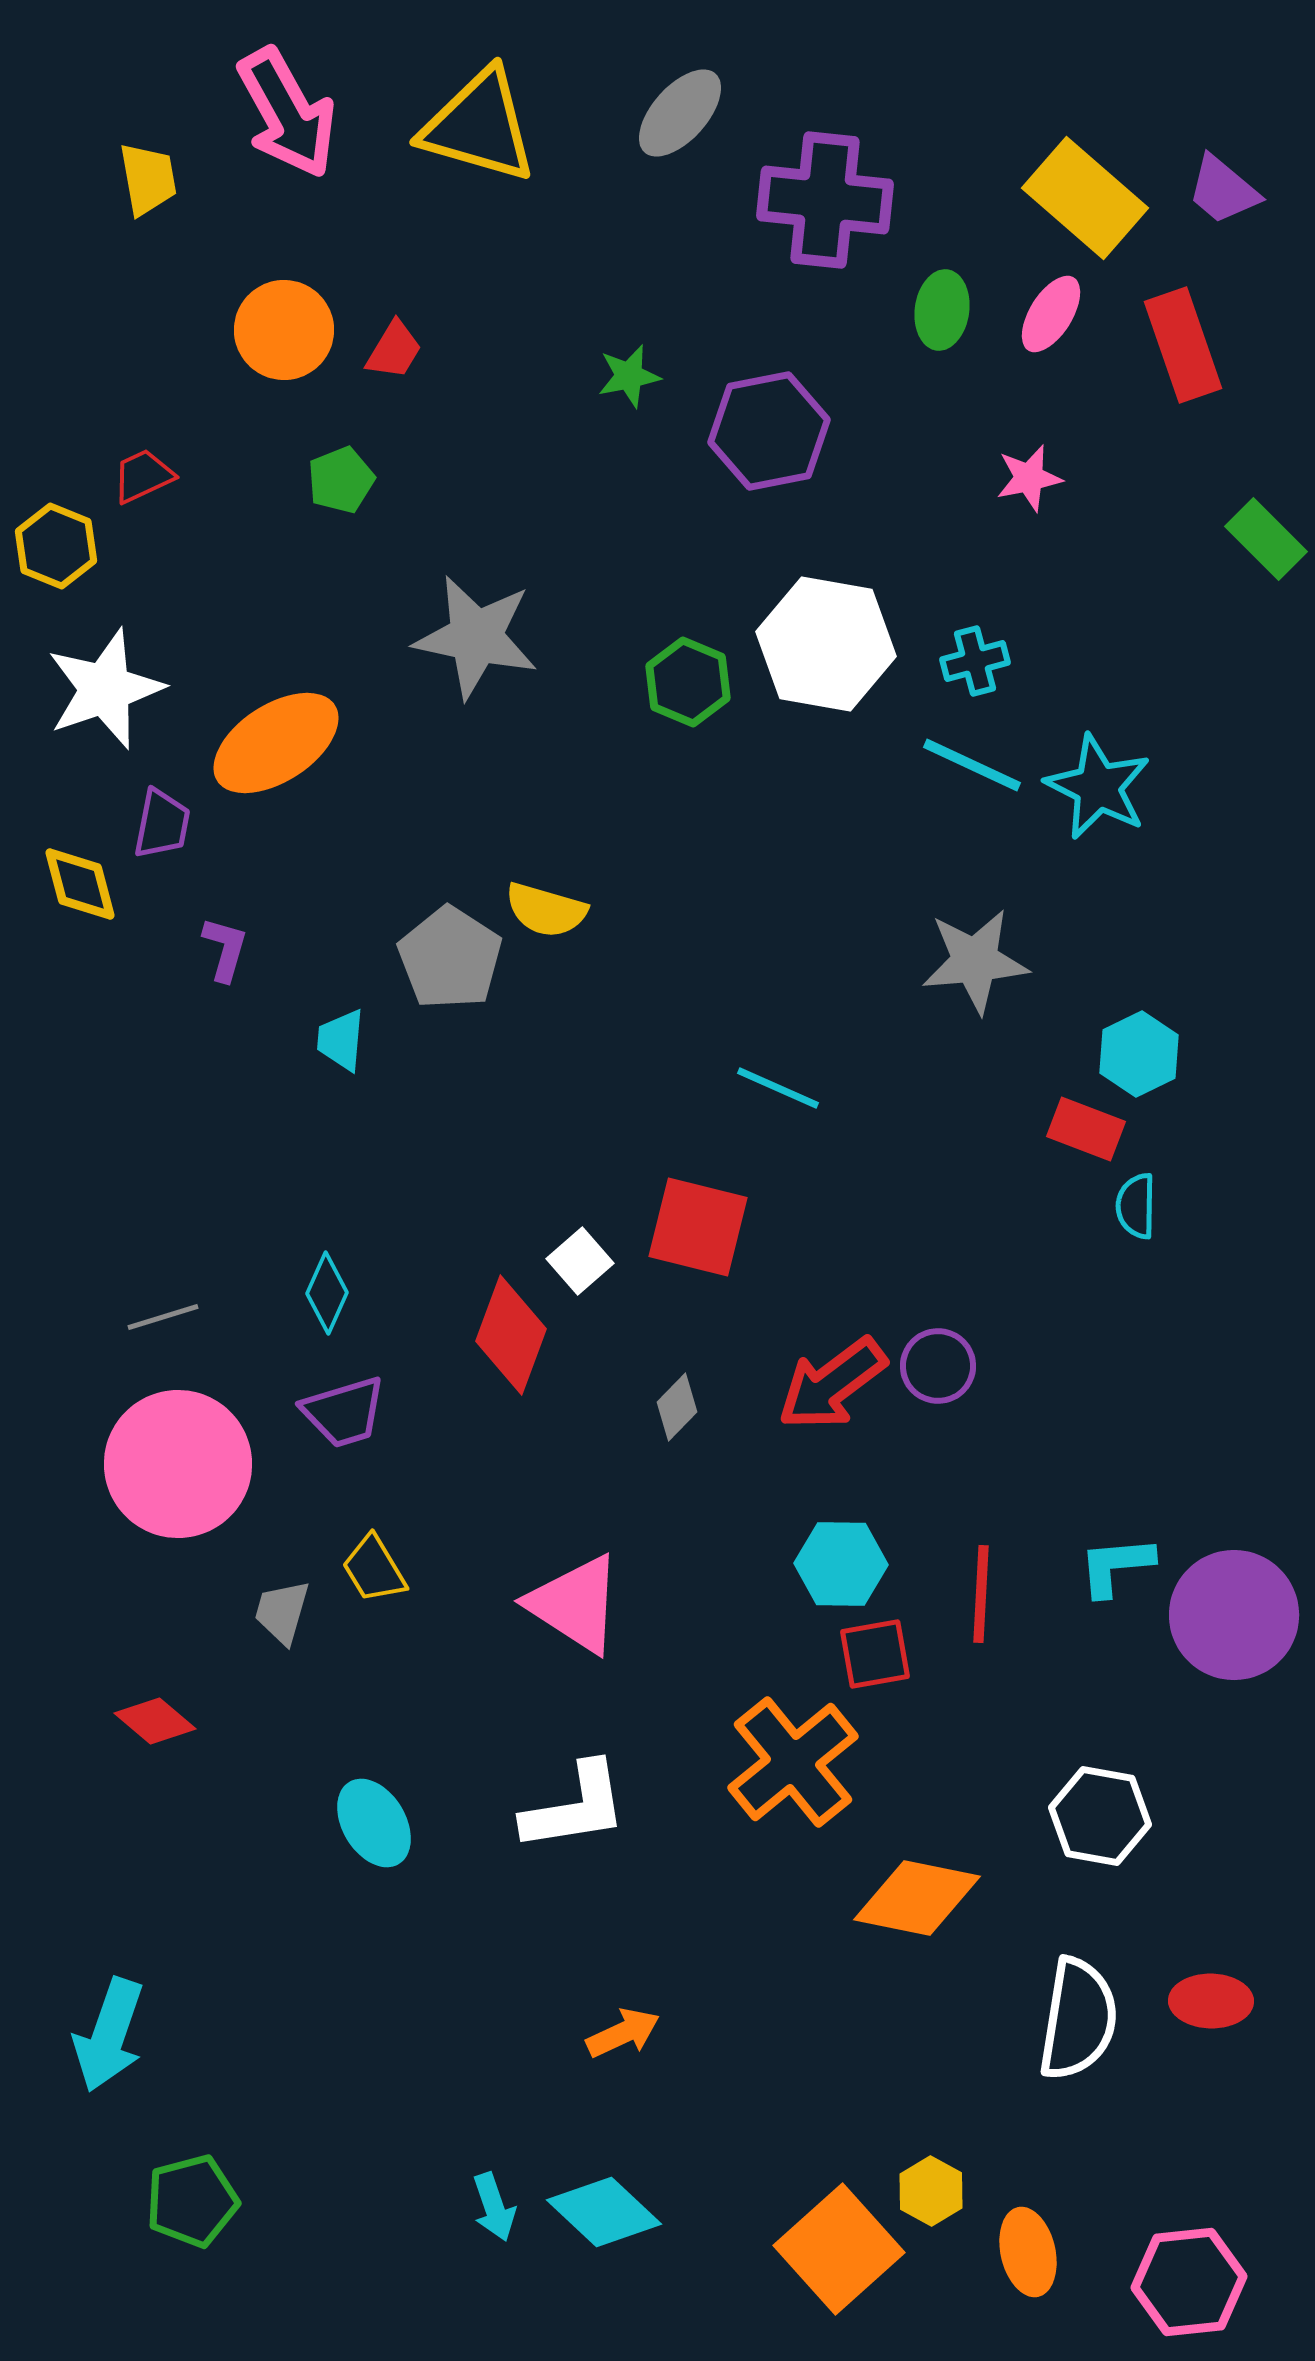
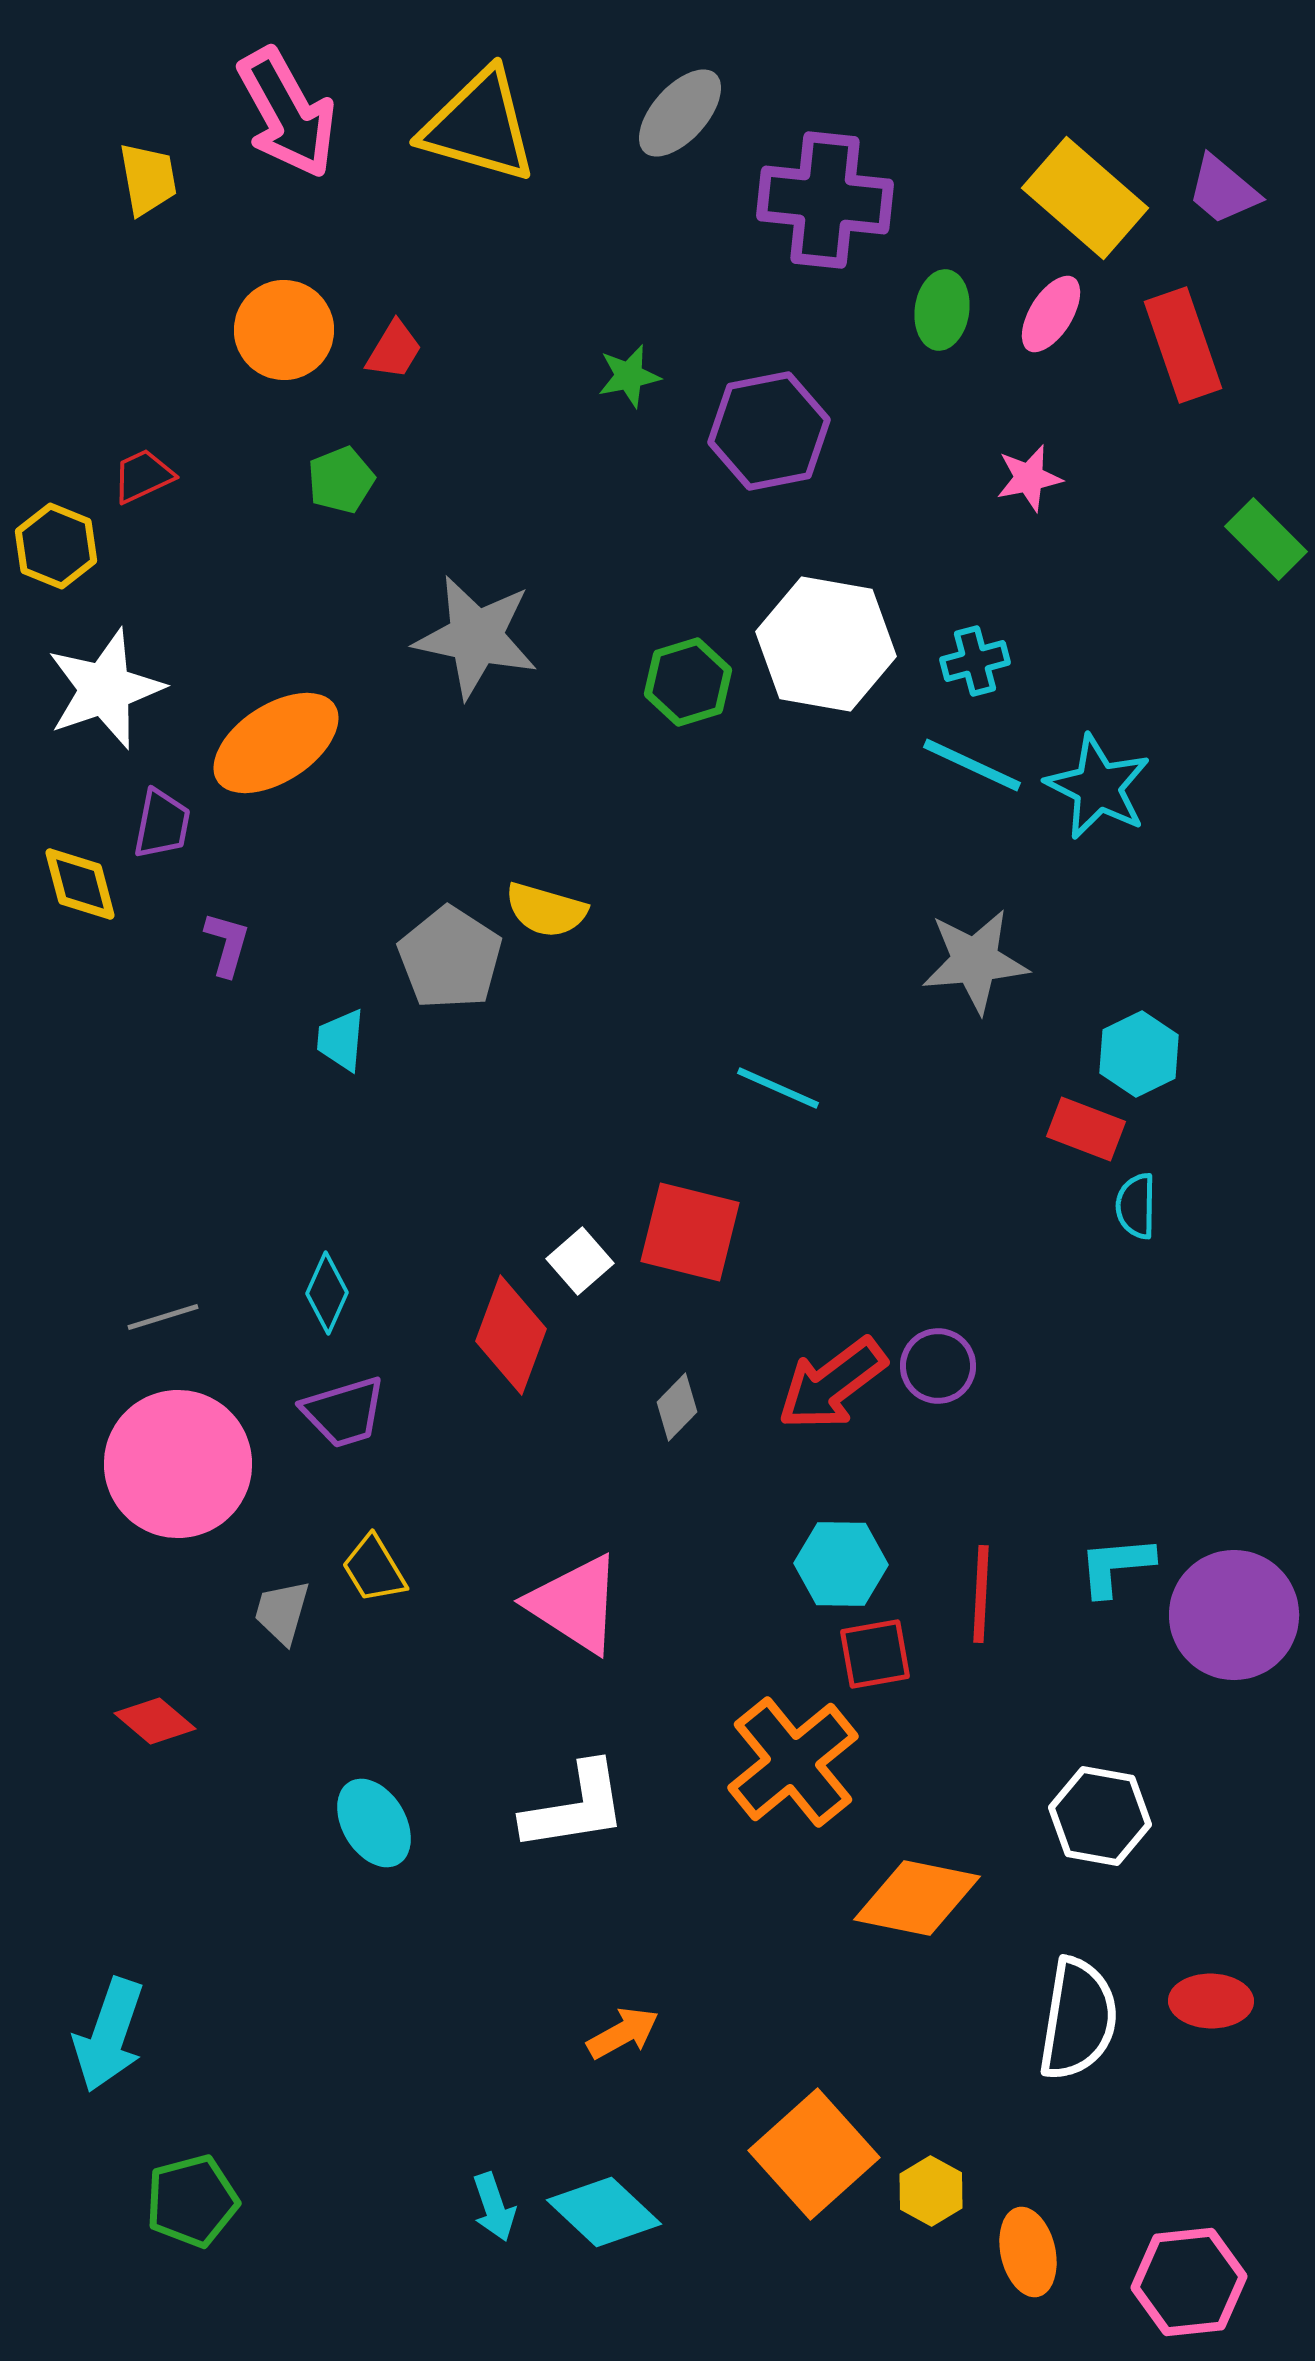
green hexagon at (688, 682): rotated 20 degrees clockwise
purple L-shape at (225, 949): moved 2 px right, 5 px up
red square at (698, 1227): moved 8 px left, 5 px down
orange arrow at (623, 2033): rotated 4 degrees counterclockwise
orange square at (839, 2249): moved 25 px left, 95 px up
